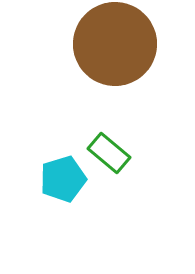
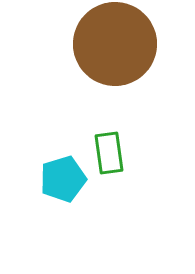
green rectangle: rotated 42 degrees clockwise
